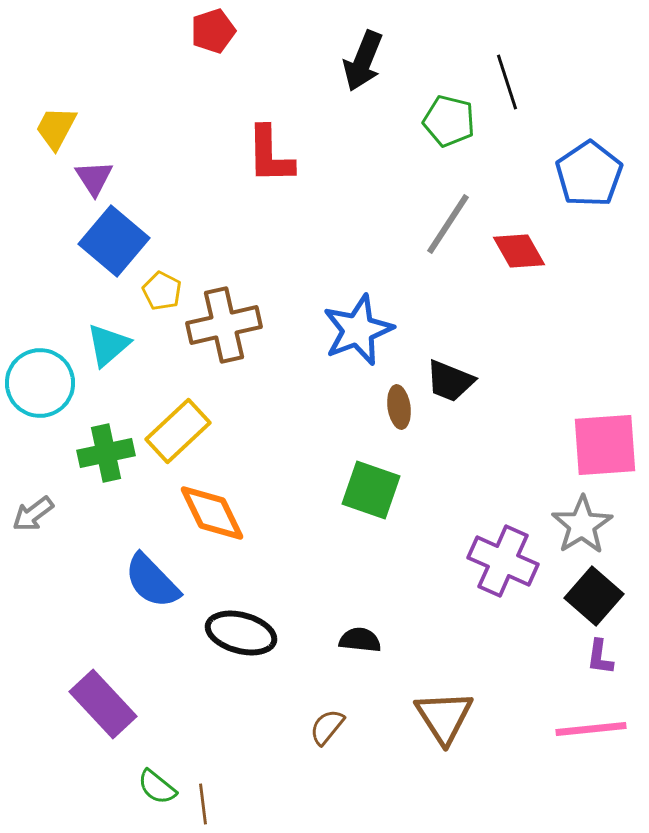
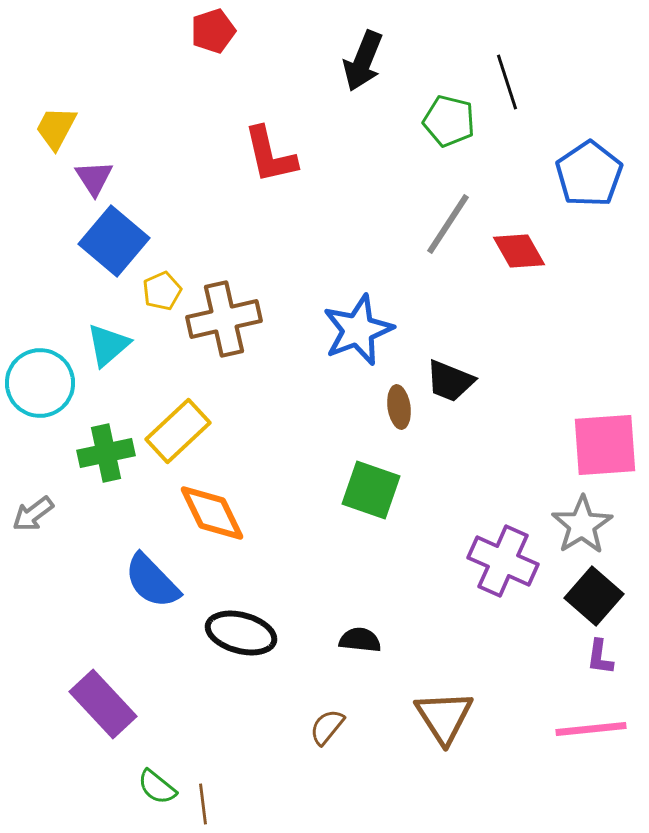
red L-shape: rotated 12 degrees counterclockwise
yellow pentagon: rotated 21 degrees clockwise
brown cross: moved 6 px up
